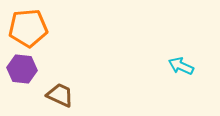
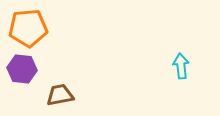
cyan arrow: rotated 60 degrees clockwise
brown trapezoid: rotated 36 degrees counterclockwise
